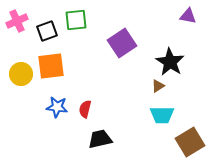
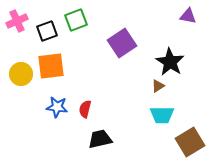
green square: rotated 15 degrees counterclockwise
